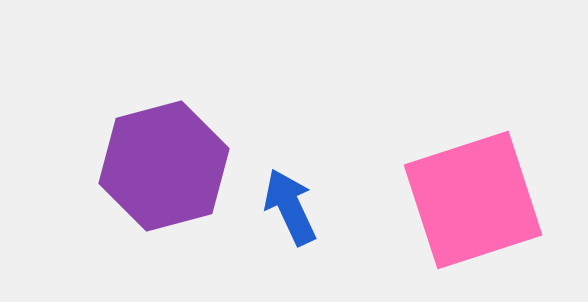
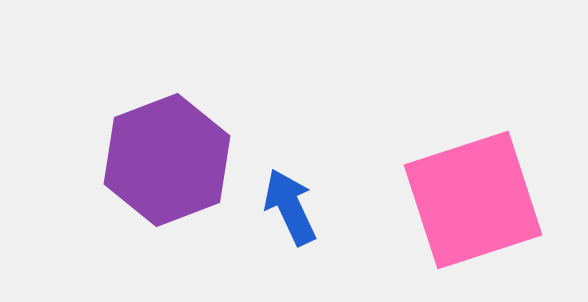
purple hexagon: moved 3 px right, 6 px up; rotated 6 degrees counterclockwise
